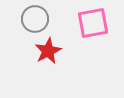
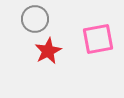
pink square: moved 5 px right, 16 px down
